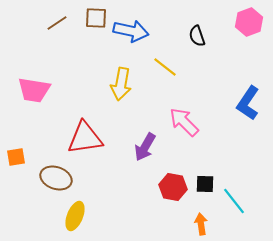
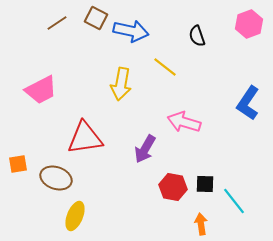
brown square: rotated 25 degrees clockwise
pink hexagon: moved 2 px down
pink trapezoid: moved 7 px right; rotated 36 degrees counterclockwise
pink arrow: rotated 28 degrees counterclockwise
purple arrow: moved 2 px down
orange square: moved 2 px right, 7 px down
